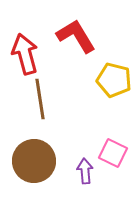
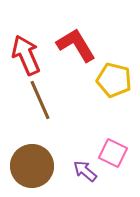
red L-shape: moved 9 px down
red arrow: moved 1 px right, 1 px down; rotated 9 degrees counterclockwise
brown line: moved 1 px down; rotated 15 degrees counterclockwise
brown circle: moved 2 px left, 5 px down
purple arrow: rotated 45 degrees counterclockwise
